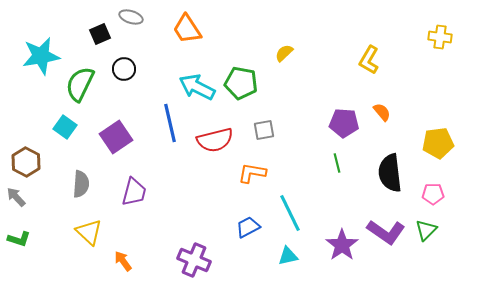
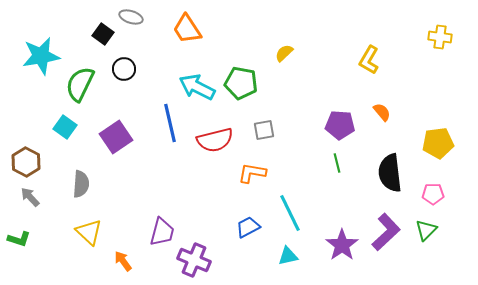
black square: moved 3 px right; rotated 30 degrees counterclockwise
purple pentagon: moved 4 px left, 2 px down
purple trapezoid: moved 28 px right, 40 px down
gray arrow: moved 14 px right
purple L-shape: rotated 78 degrees counterclockwise
